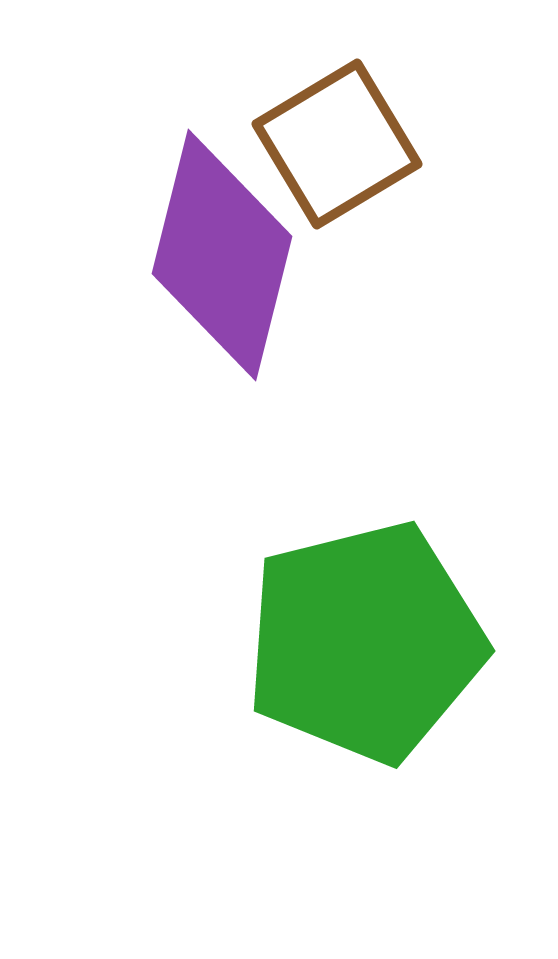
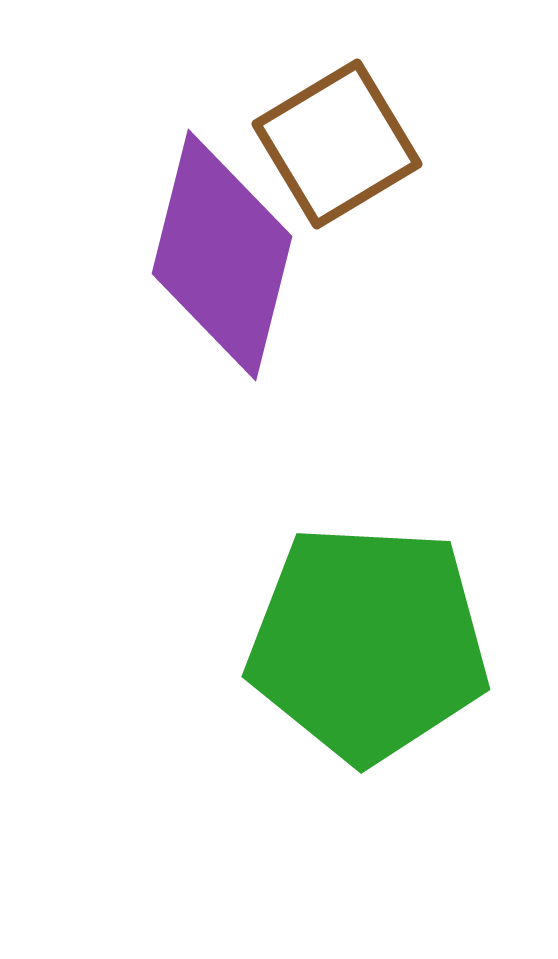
green pentagon: moved 3 px right, 1 px down; rotated 17 degrees clockwise
